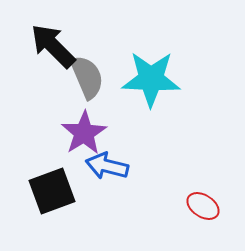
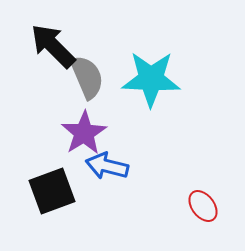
red ellipse: rotated 20 degrees clockwise
